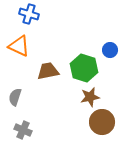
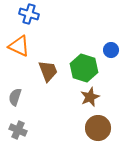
blue circle: moved 1 px right
brown trapezoid: rotated 80 degrees clockwise
brown star: rotated 12 degrees counterclockwise
brown circle: moved 4 px left, 6 px down
gray cross: moved 5 px left
